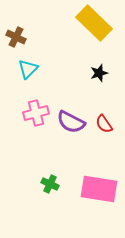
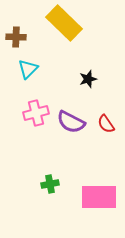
yellow rectangle: moved 30 px left
brown cross: rotated 24 degrees counterclockwise
black star: moved 11 px left, 6 px down
red semicircle: moved 2 px right
green cross: rotated 36 degrees counterclockwise
pink rectangle: moved 8 px down; rotated 9 degrees counterclockwise
